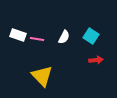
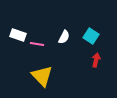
pink line: moved 5 px down
red arrow: rotated 72 degrees counterclockwise
